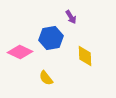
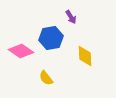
pink diamond: moved 1 px right, 1 px up; rotated 10 degrees clockwise
